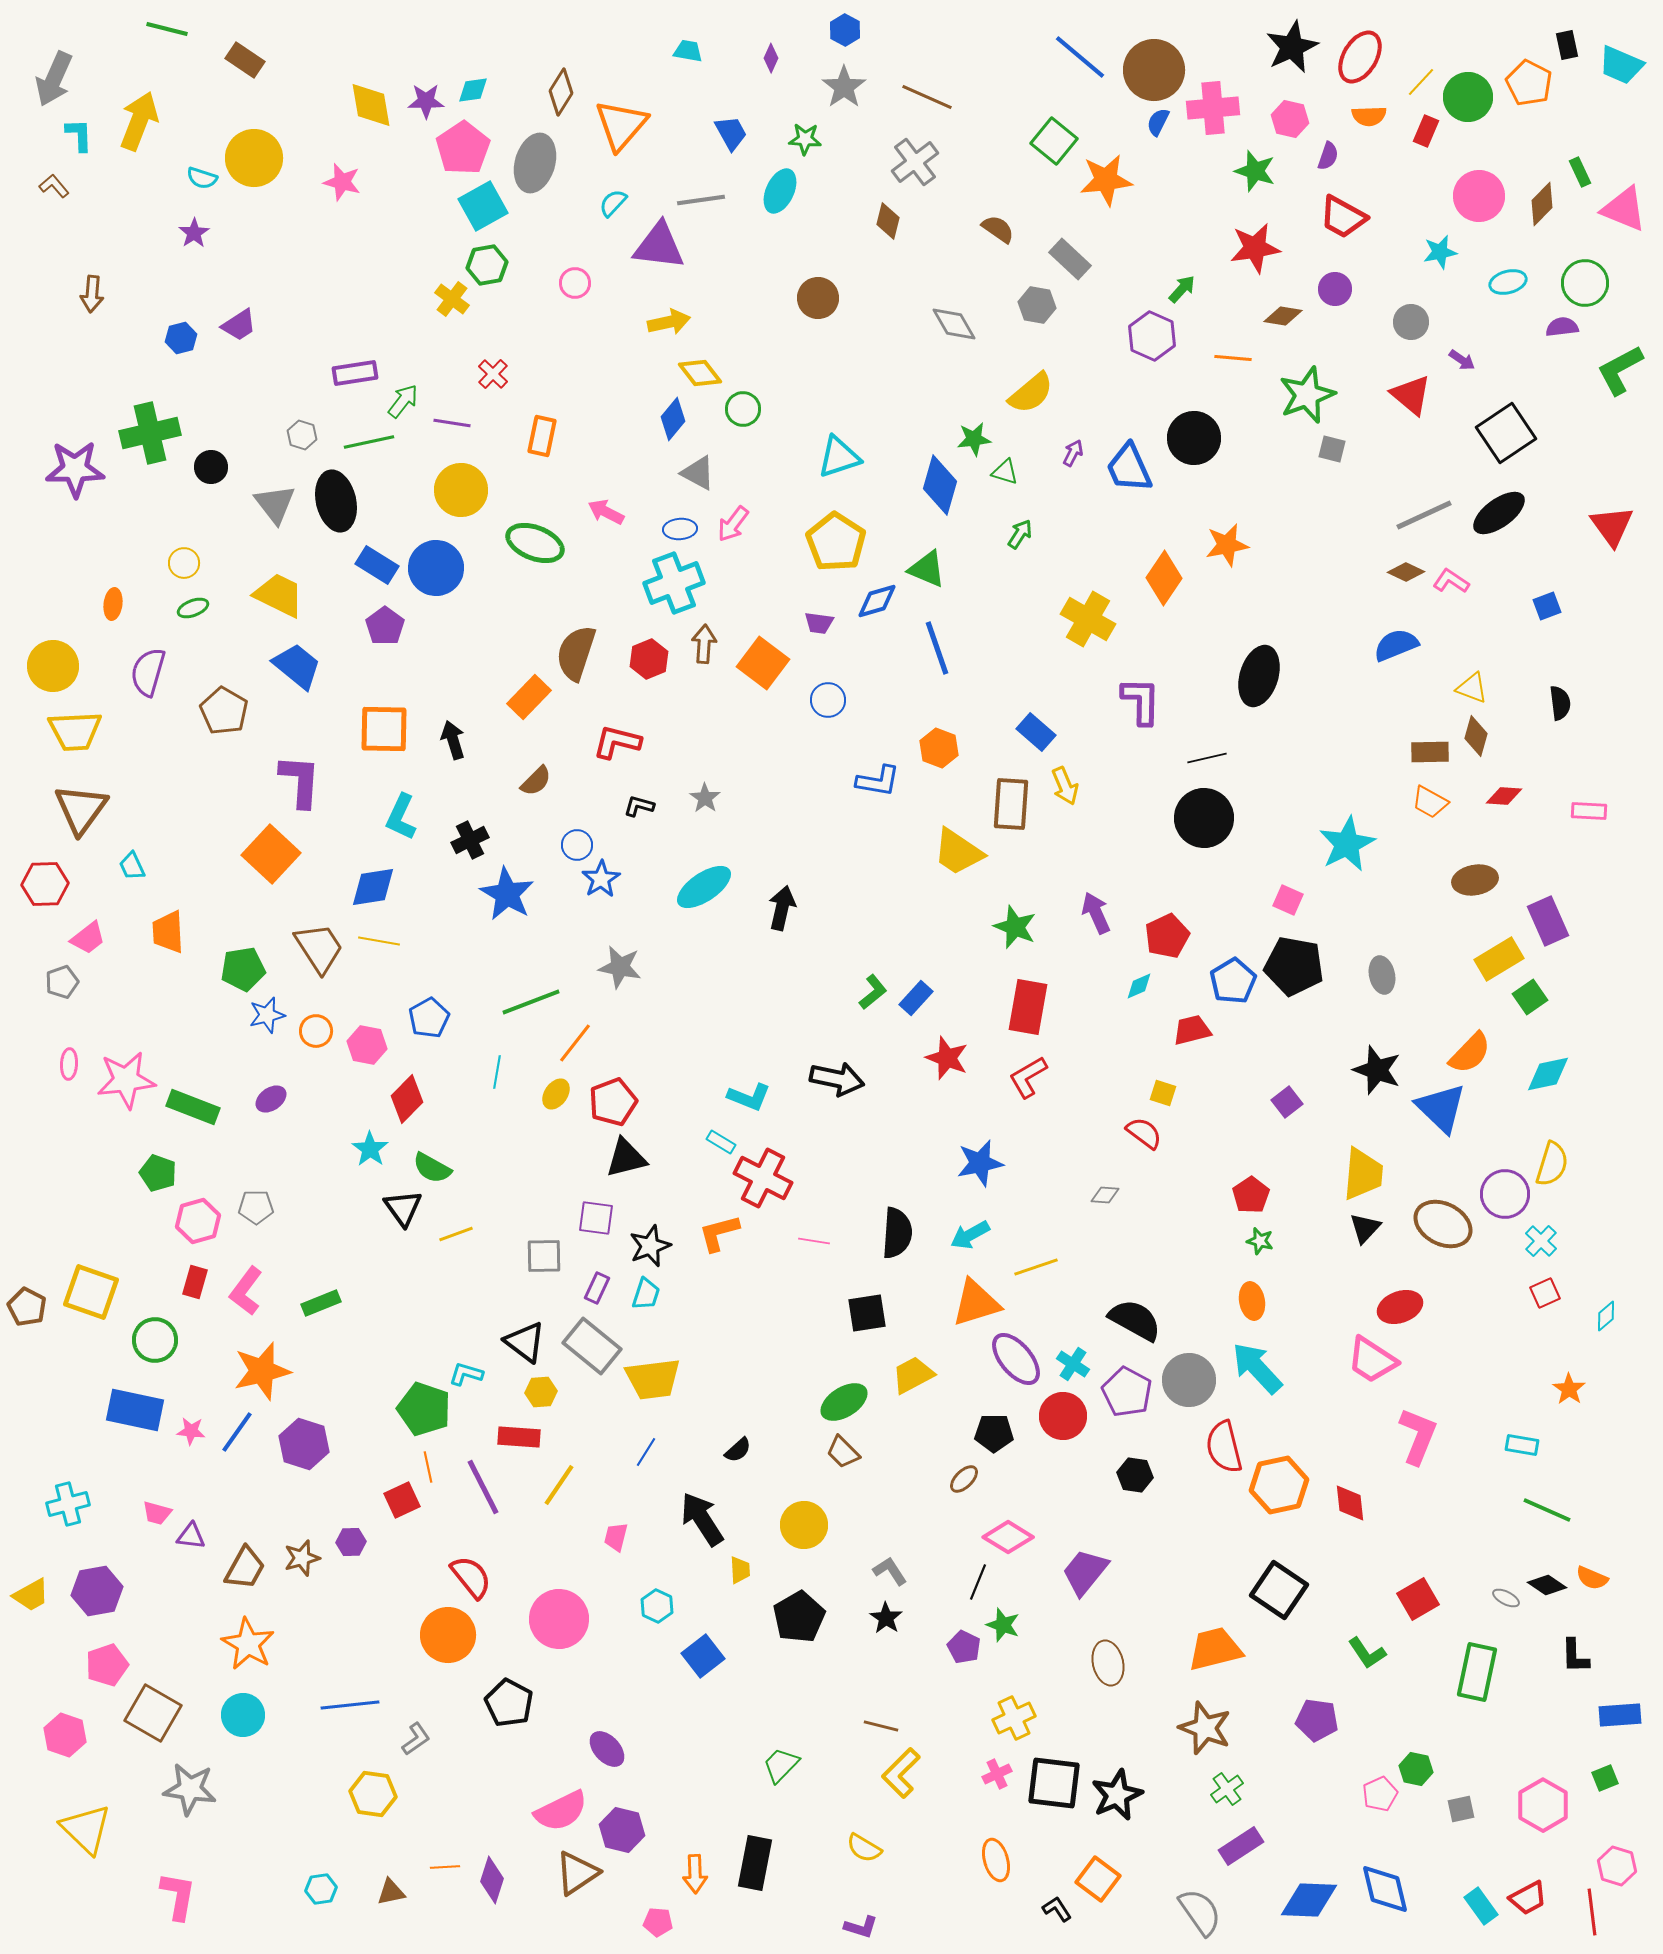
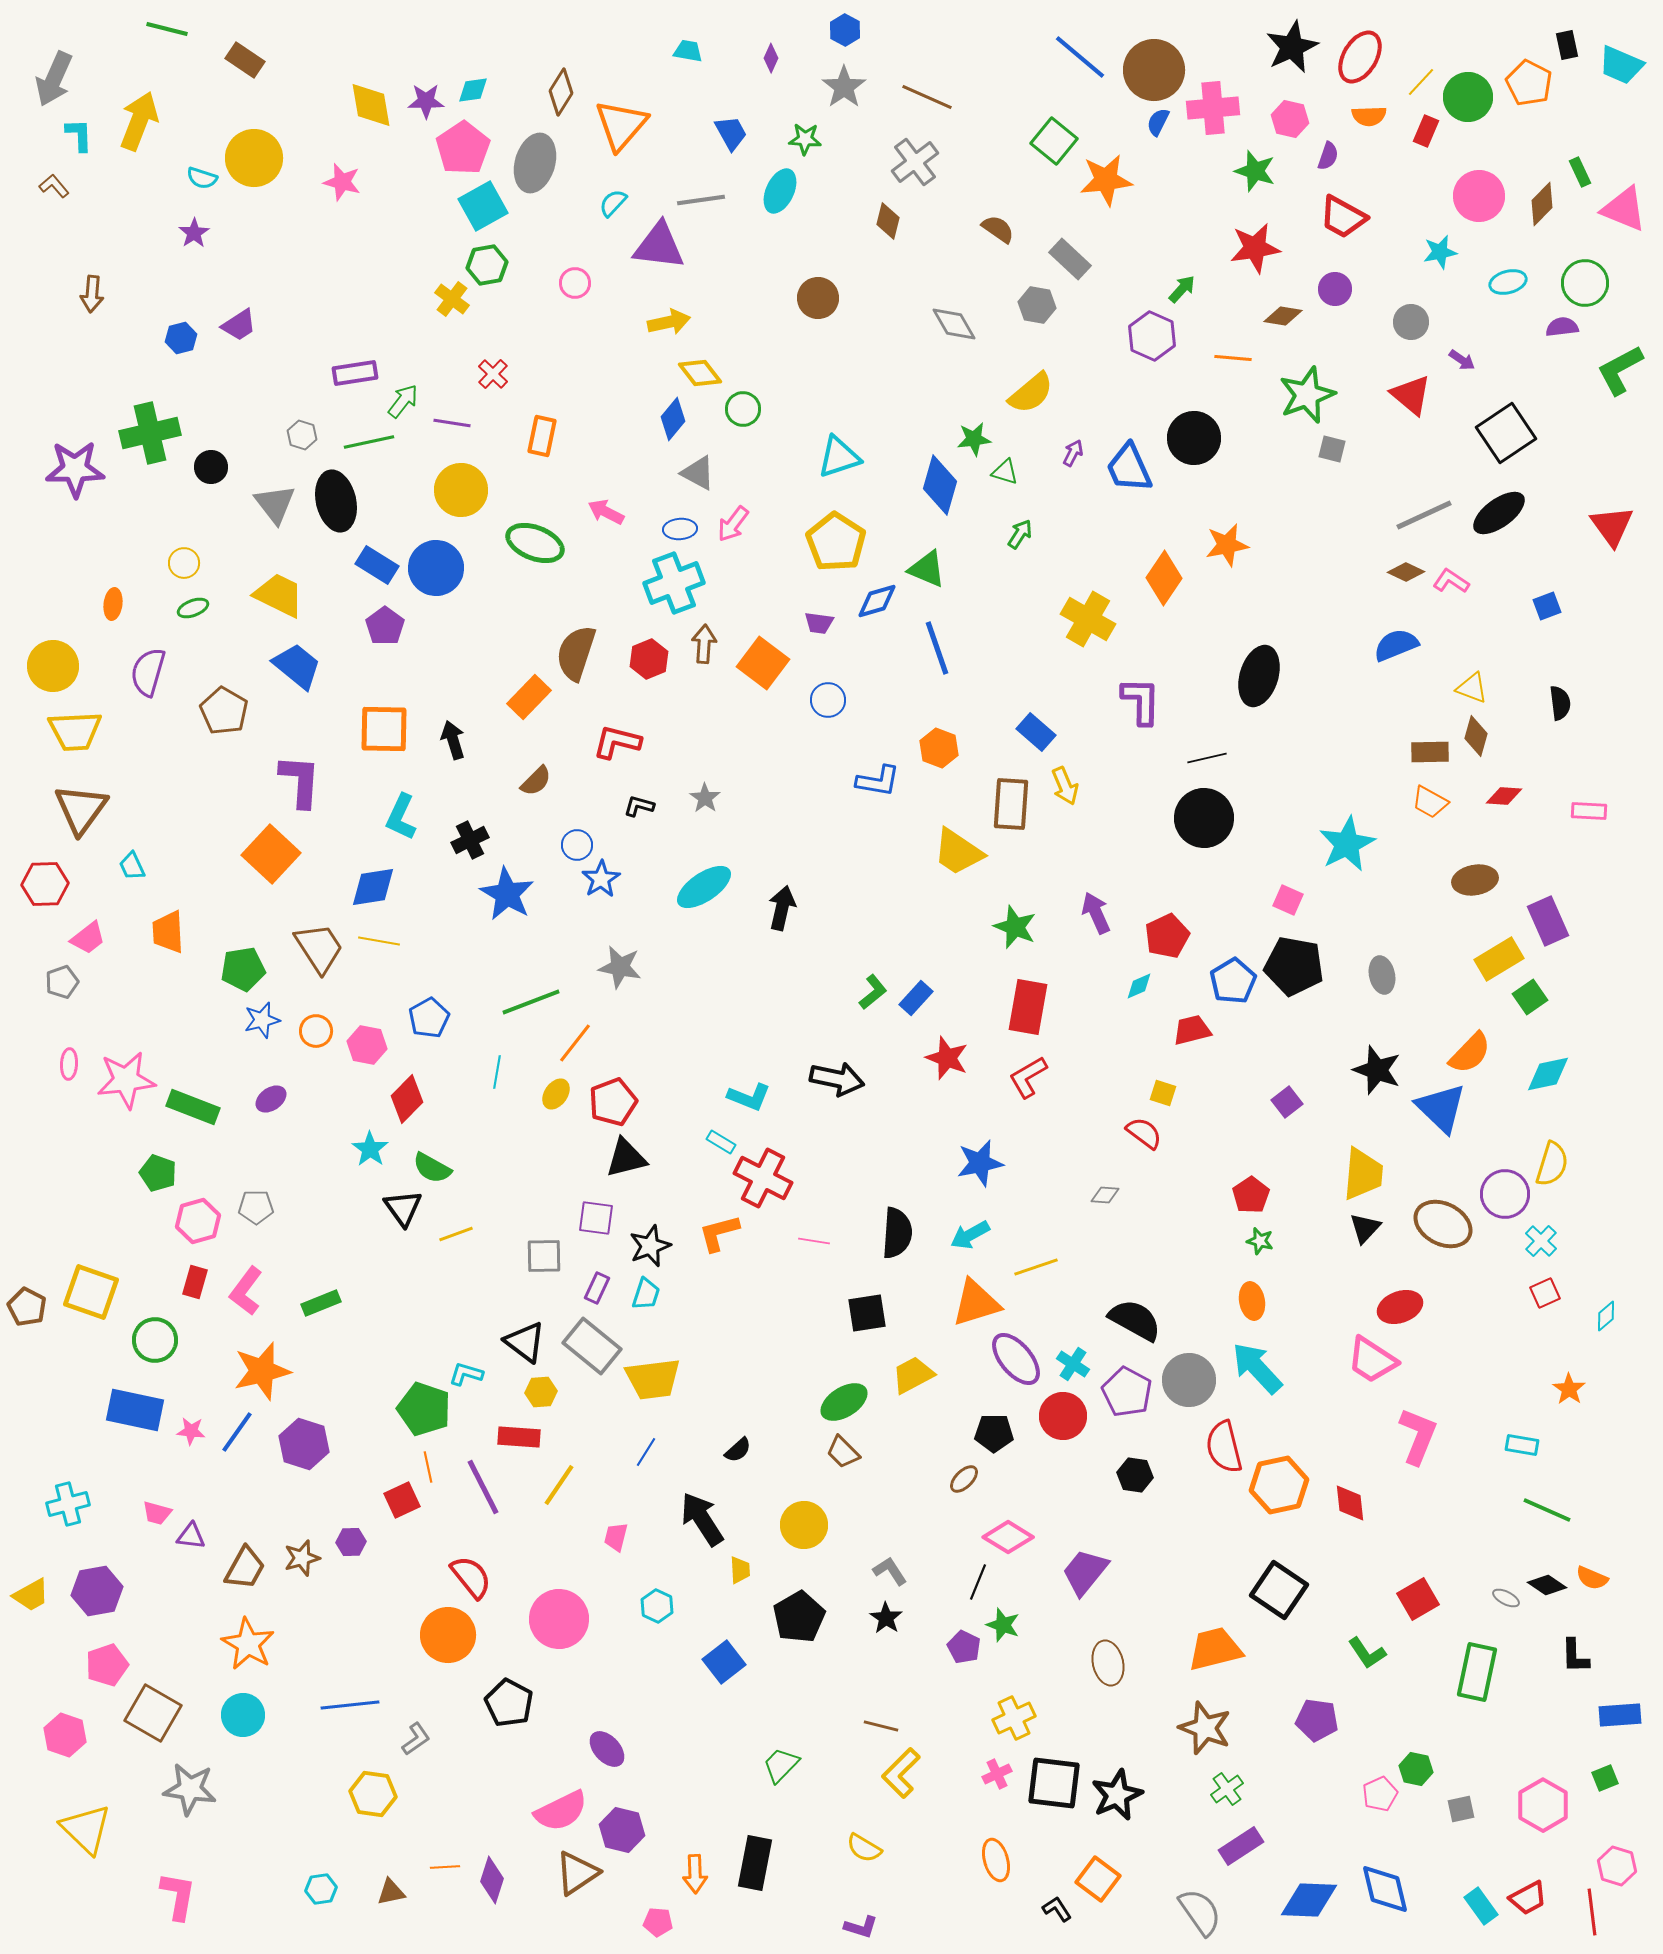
blue star at (267, 1015): moved 5 px left, 5 px down
blue square at (703, 1656): moved 21 px right, 6 px down
